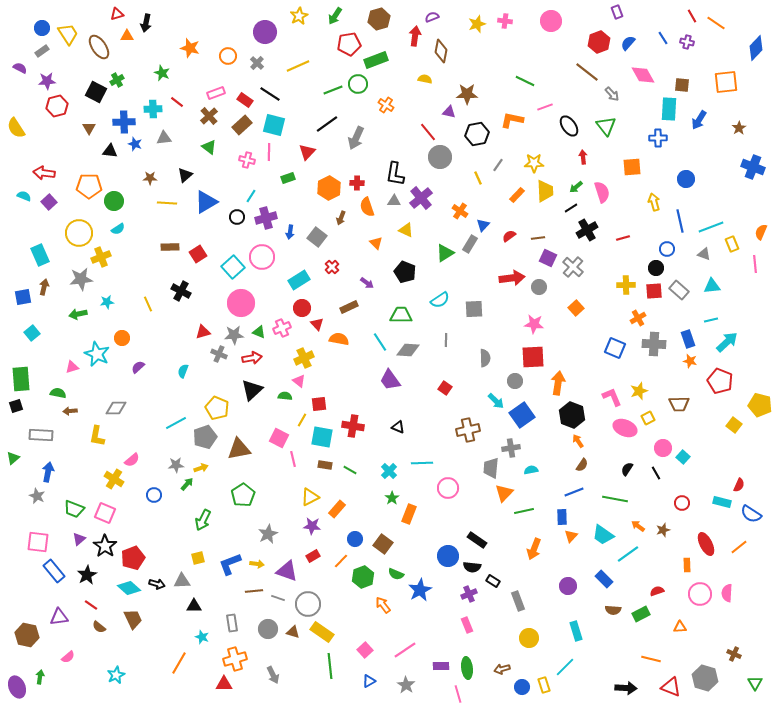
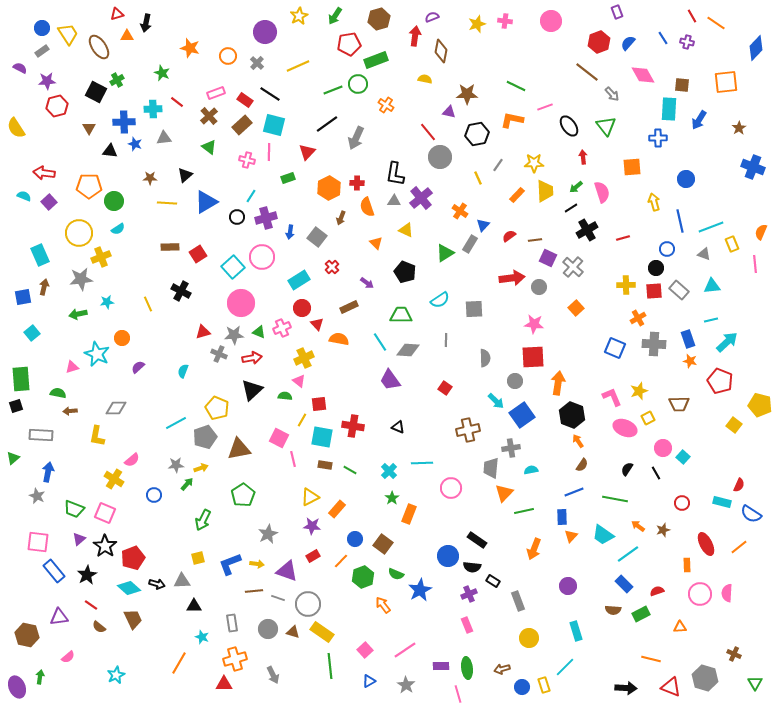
green line at (525, 81): moved 9 px left, 5 px down
brown line at (538, 238): moved 3 px left, 2 px down
pink circle at (448, 488): moved 3 px right
blue rectangle at (604, 579): moved 20 px right, 5 px down
